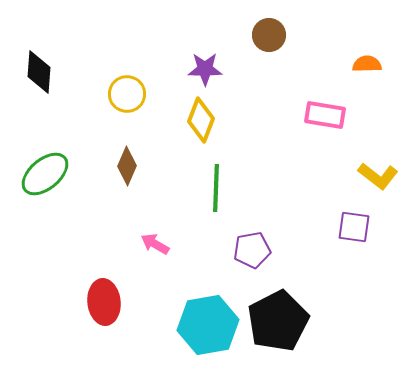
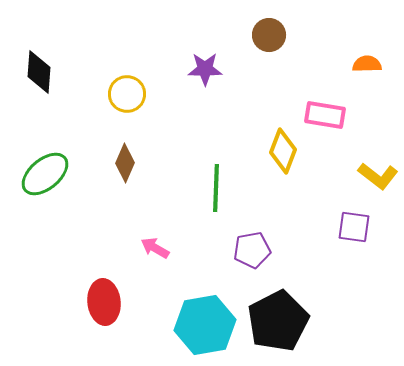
yellow diamond: moved 82 px right, 31 px down
brown diamond: moved 2 px left, 3 px up
pink arrow: moved 4 px down
cyan hexagon: moved 3 px left
